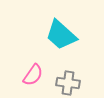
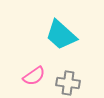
pink semicircle: moved 1 px right, 1 px down; rotated 20 degrees clockwise
